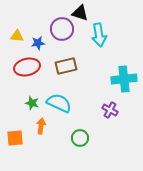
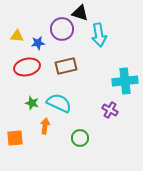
cyan cross: moved 1 px right, 2 px down
orange arrow: moved 4 px right
